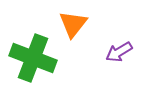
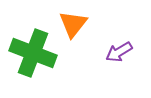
green cross: moved 5 px up
